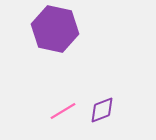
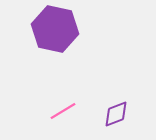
purple diamond: moved 14 px right, 4 px down
